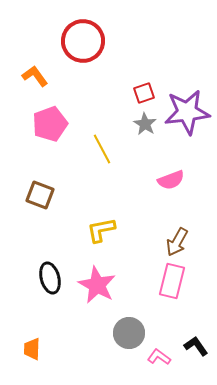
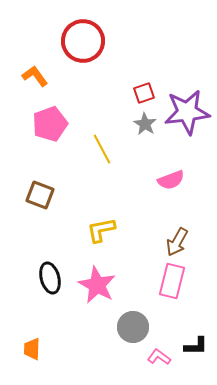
gray circle: moved 4 px right, 6 px up
black L-shape: rotated 125 degrees clockwise
